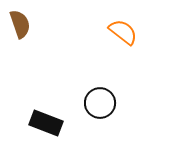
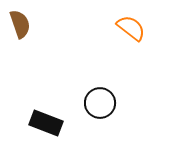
orange semicircle: moved 8 px right, 4 px up
